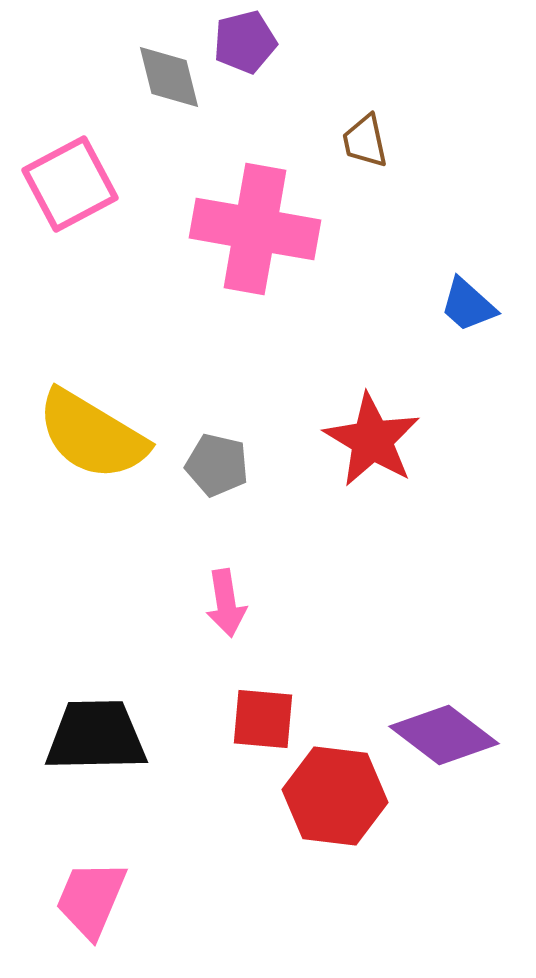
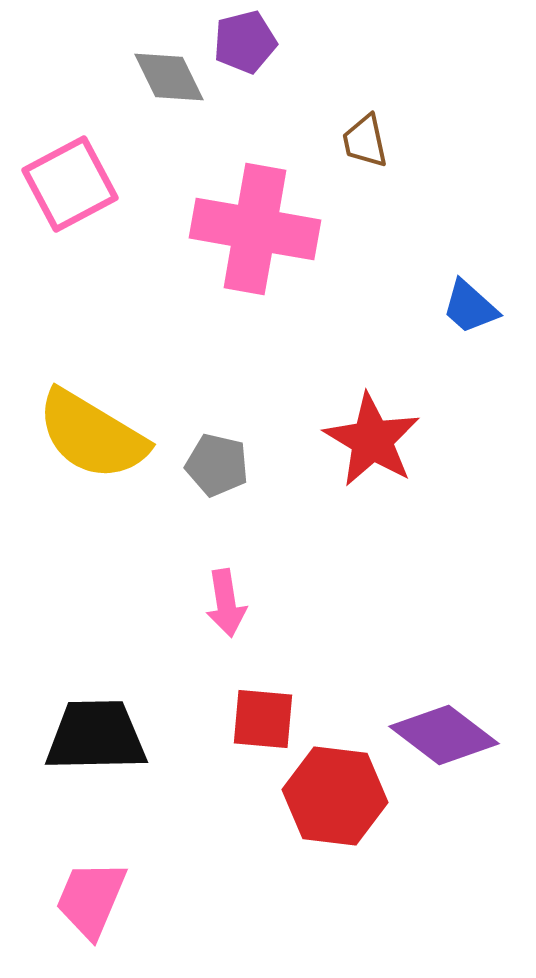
gray diamond: rotated 12 degrees counterclockwise
blue trapezoid: moved 2 px right, 2 px down
